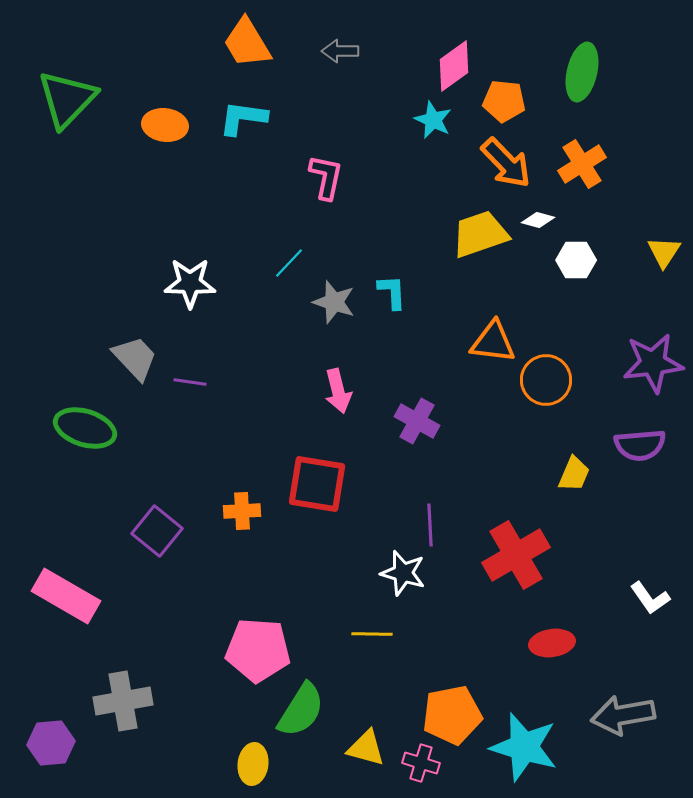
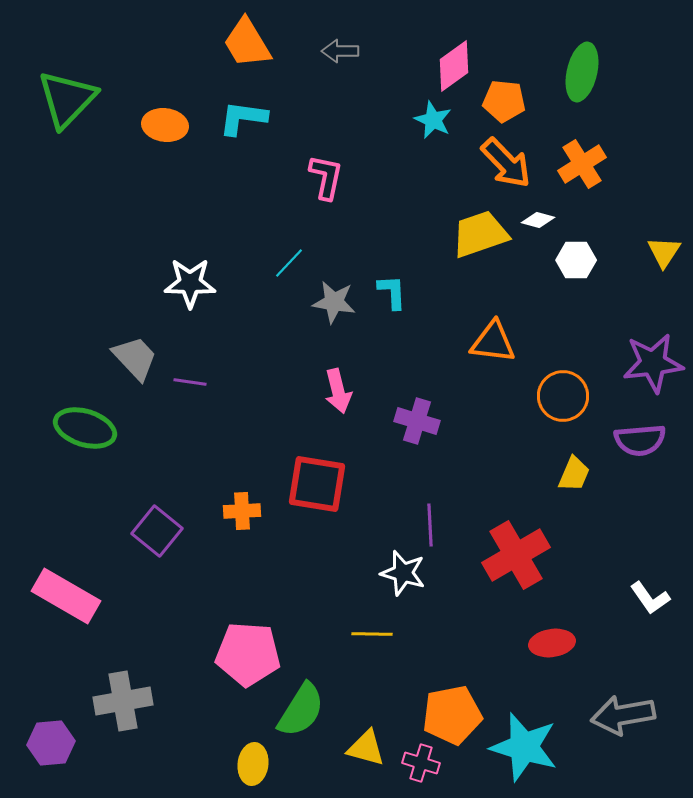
gray star at (334, 302): rotated 9 degrees counterclockwise
orange circle at (546, 380): moved 17 px right, 16 px down
purple cross at (417, 421): rotated 12 degrees counterclockwise
purple semicircle at (640, 445): moved 5 px up
pink pentagon at (258, 650): moved 10 px left, 4 px down
